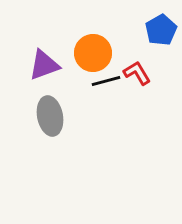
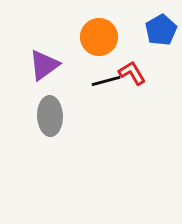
orange circle: moved 6 px right, 16 px up
purple triangle: rotated 16 degrees counterclockwise
red L-shape: moved 5 px left
gray ellipse: rotated 9 degrees clockwise
